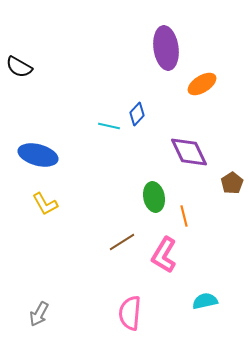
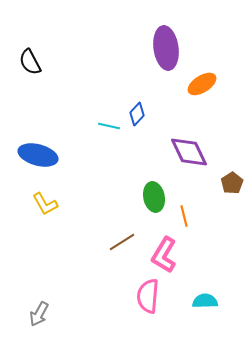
black semicircle: moved 11 px right, 5 px up; rotated 32 degrees clockwise
cyan semicircle: rotated 10 degrees clockwise
pink semicircle: moved 18 px right, 17 px up
